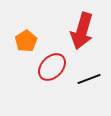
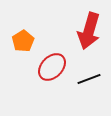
red arrow: moved 7 px right
orange pentagon: moved 3 px left
